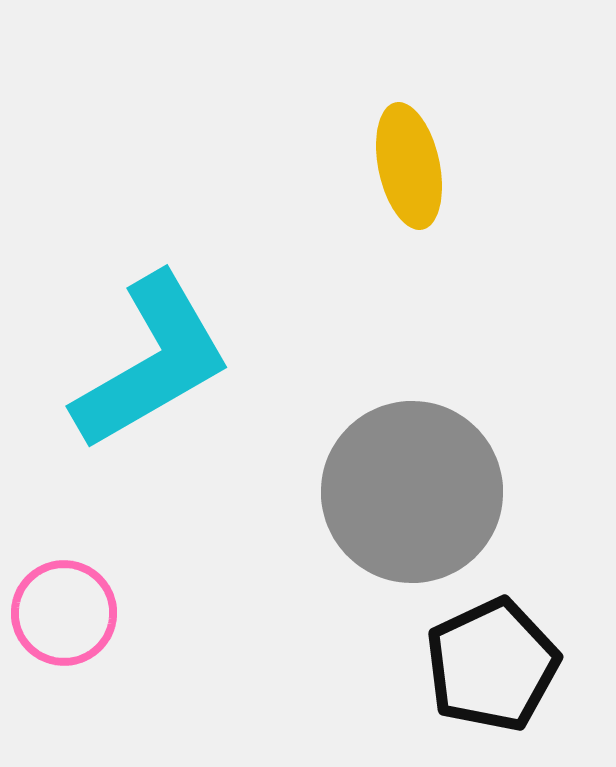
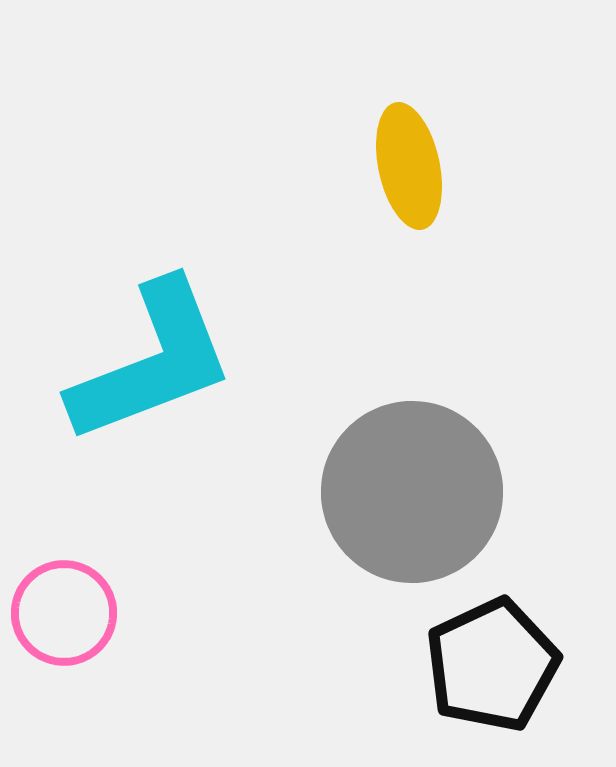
cyan L-shape: rotated 9 degrees clockwise
